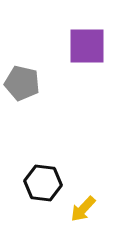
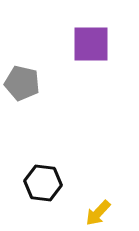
purple square: moved 4 px right, 2 px up
yellow arrow: moved 15 px right, 4 px down
